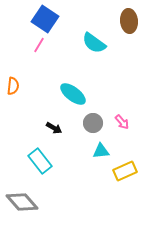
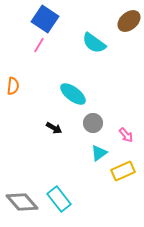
brown ellipse: rotated 55 degrees clockwise
pink arrow: moved 4 px right, 13 px down
cyan triangle: moved 2 px left, 2 px down; rotated 30 degrees counterclockwise
cyan rectangle: moved 19 px right, 38 px down
yellow rectangle: moved 2 px left
